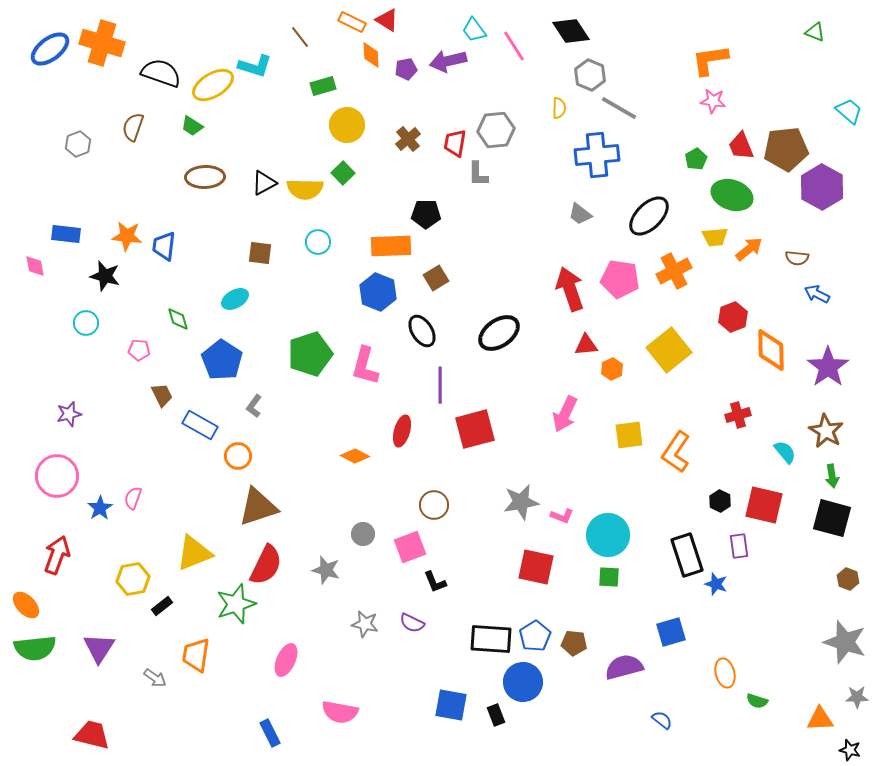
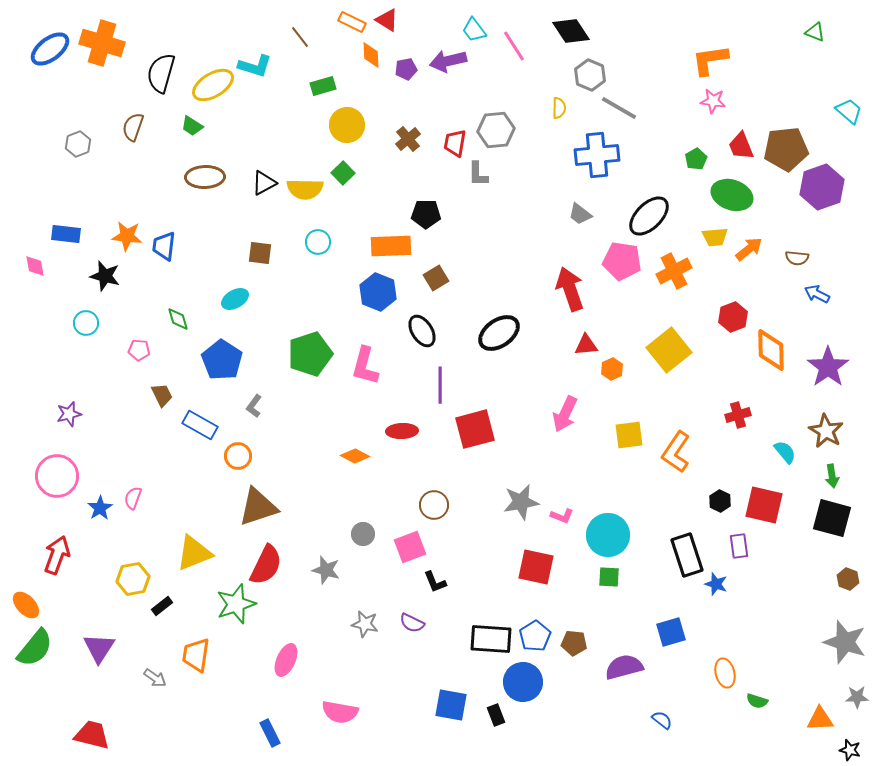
black semicircle at (161, 73): rotated 93 degrees counterclockwise
purple hexagon at (822, 187): rotated 12 degrees clockwise
pink pentagon at (620, 279): moved 2 px right, 18 px up
red ellipse at (402, 431): rotated 72 degrees clockwise
green semicircle at (35, 648): rotated 45 degrees counterclockwise
